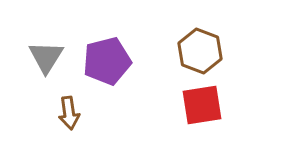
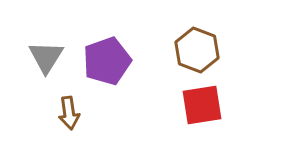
brown hexagon: moved 3 px left, 1 px up
purple pentagon: rotated 6 degrees counterclockwise
